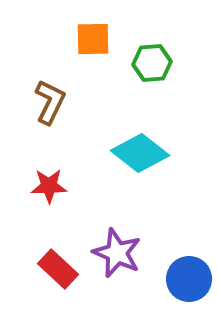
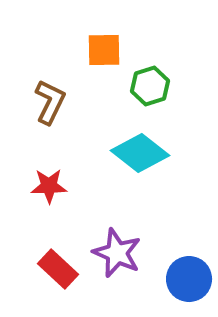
orange square: moved 11 px right, 11 px down
green hexagon: moved 2 px left, 23 px down; rotated 12 degrees counterclockwise
